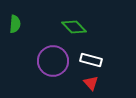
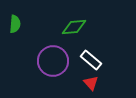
green diamond: rotated 50 degrees counterclockwise
white rectangle: rotated 25 degrees clockwise
